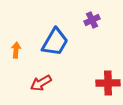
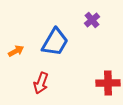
purple cross: rotated 14 degrees counterclockwise
orange arrow: moved 1 px down; rotated 56 degrees clockwise
red arrow: rotated 40 degrees counterclockwise
